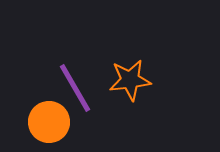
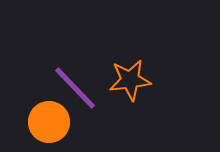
purple line: rotated 14 degrees counterclockwise
